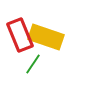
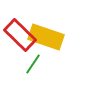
red rectangle: rotated 24 degrees counterclockwise
